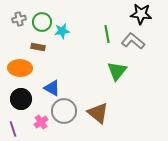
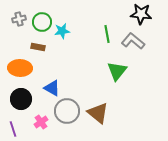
gray circle: moved 3 px right
